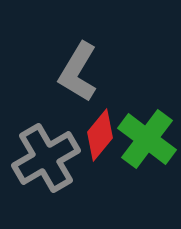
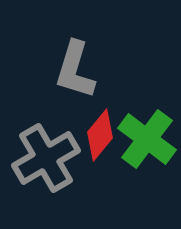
gray L-shape: moved 3 px left, 2 px up; rotated 14 degrees counterclockwise
